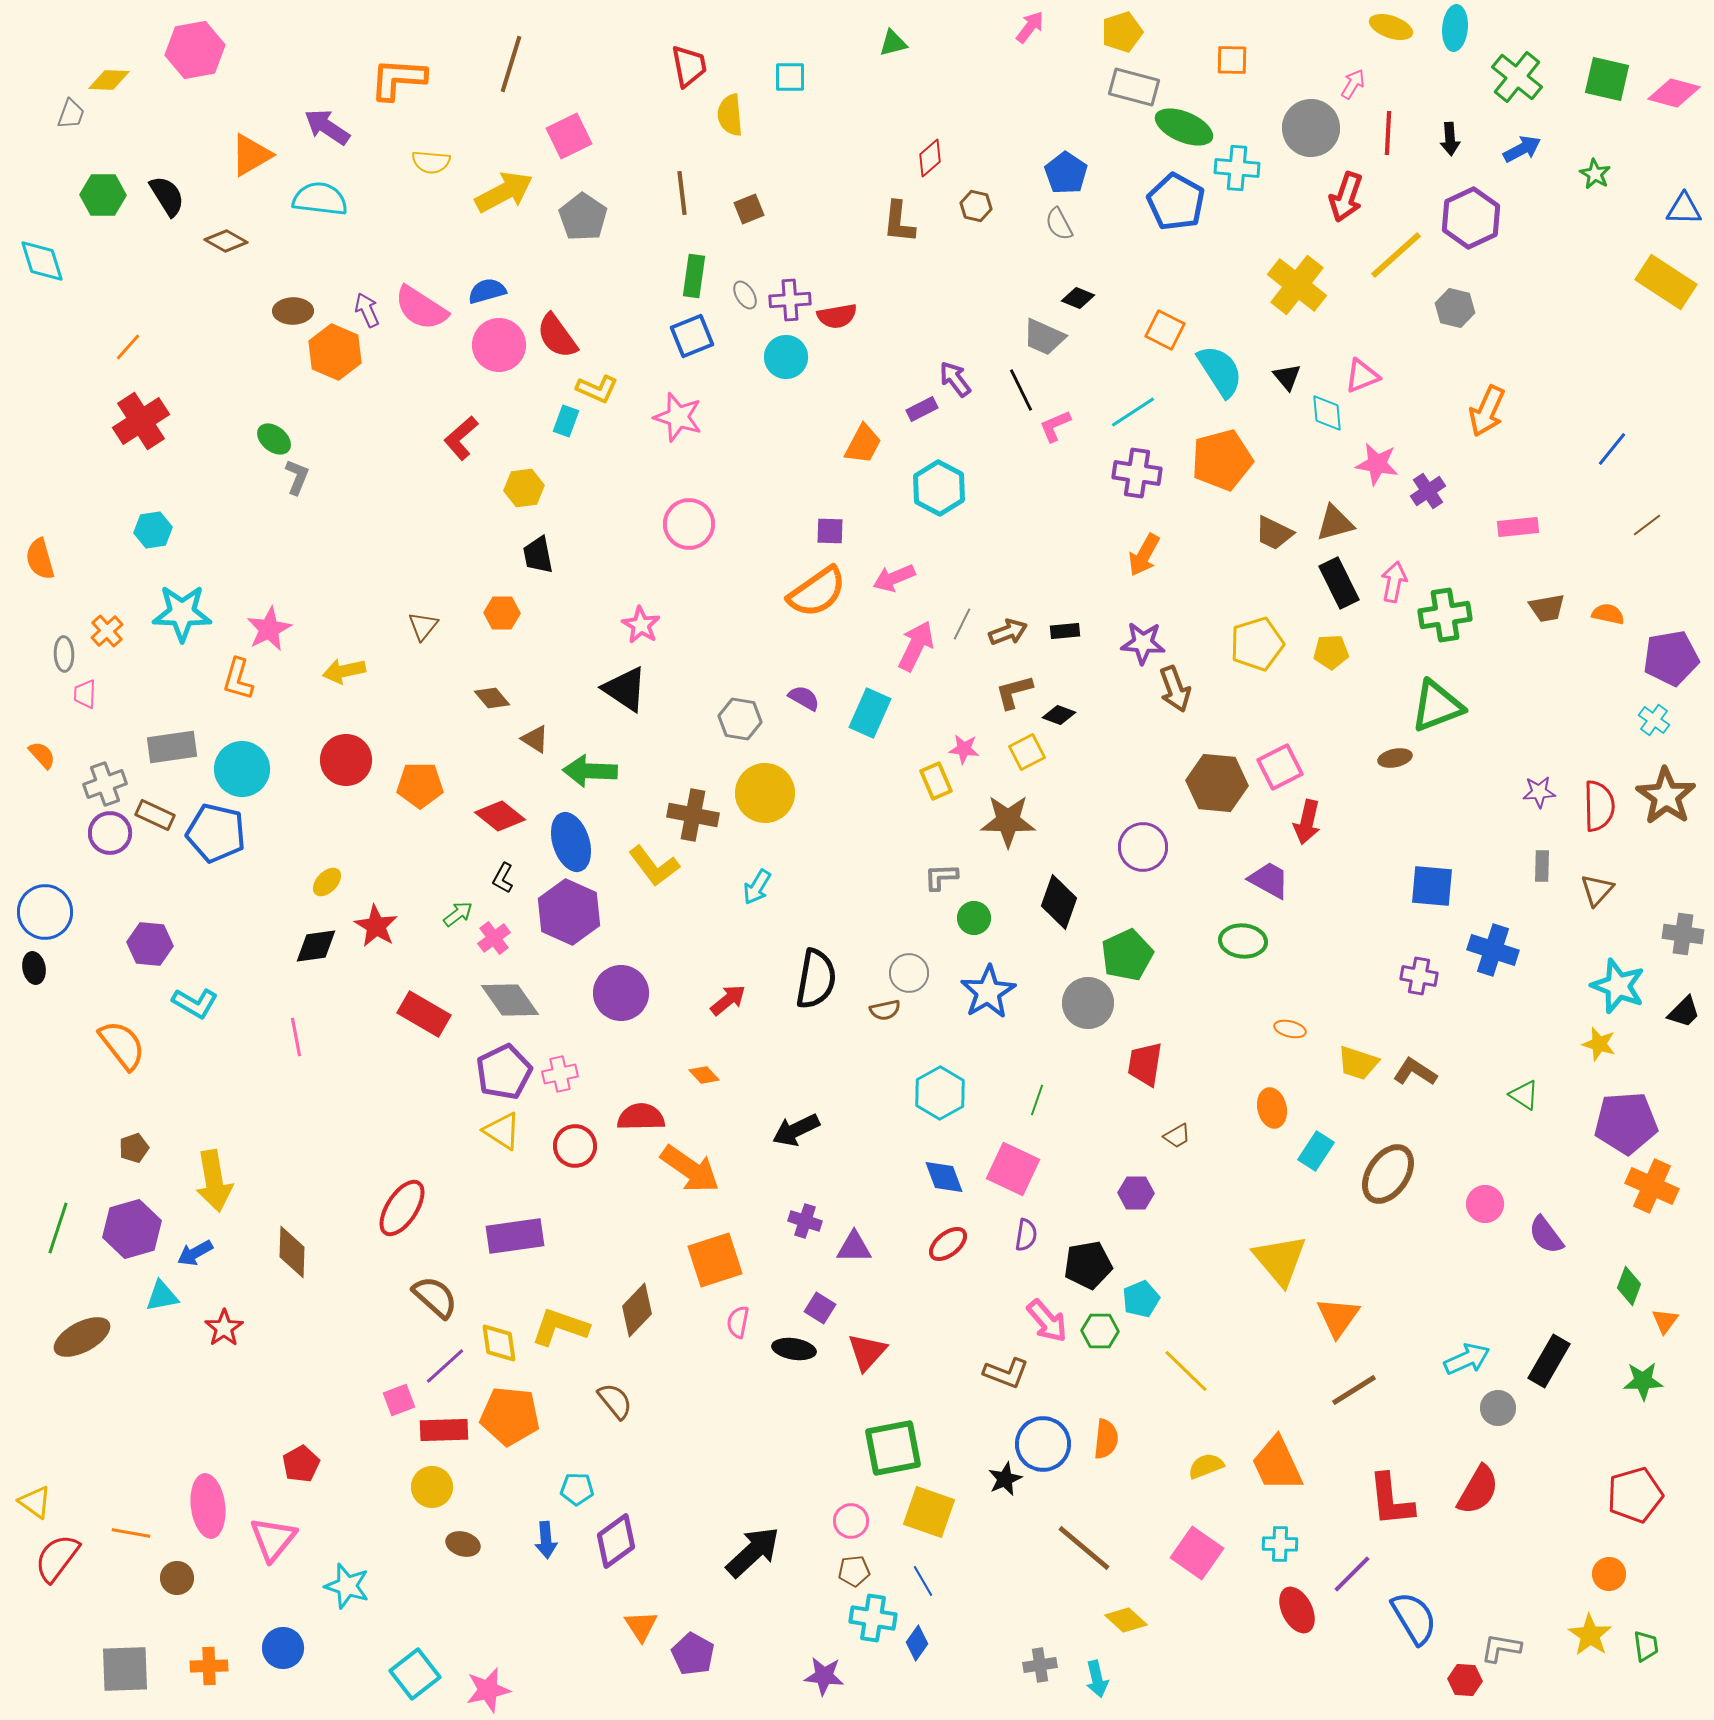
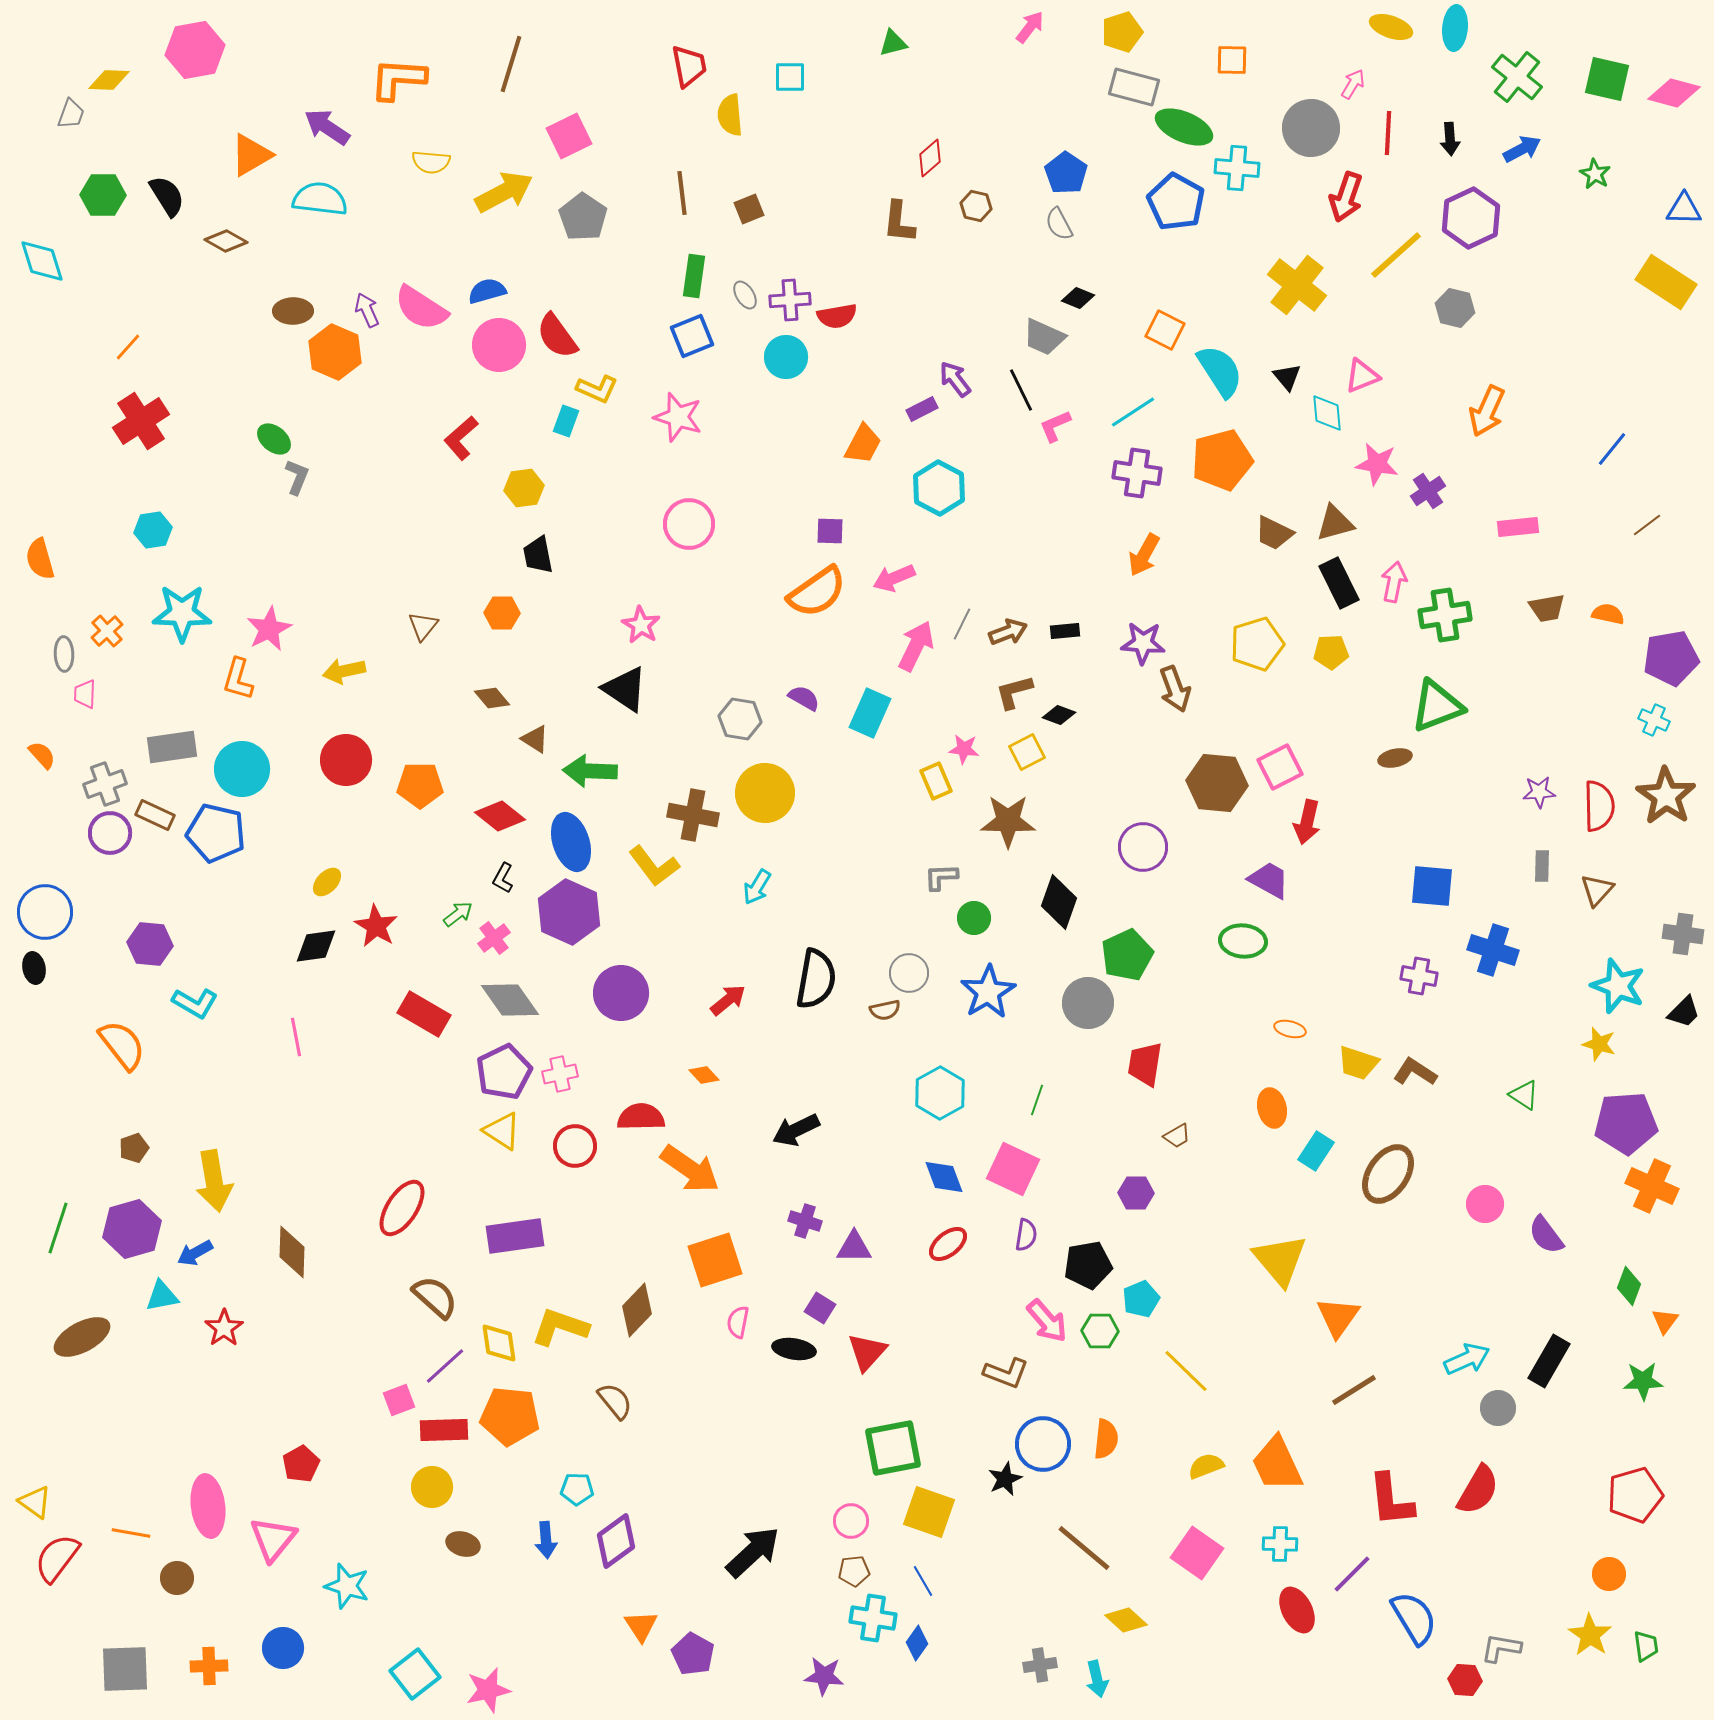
cyan cross at (1654, 720): rotated 12 degrees counterclockwise
